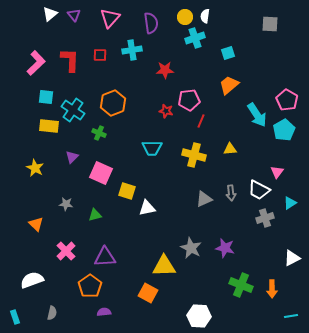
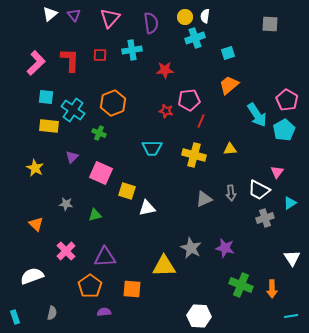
white triangle at (292, 258): rotated 36 degrees counterclockwise
white semicircle at (32, 280): moved 4 px up
orange square at (148, 293): moved 16 px left, 4 px up; rotated 24 degrees counterclockwise
